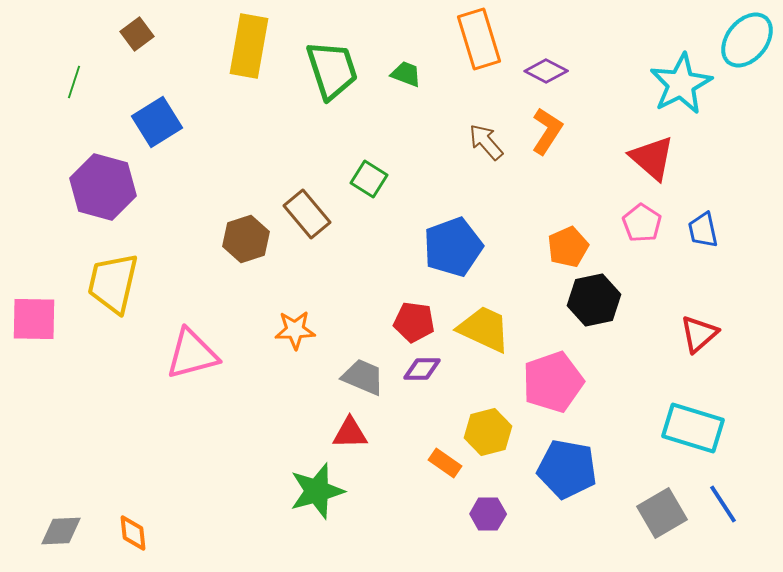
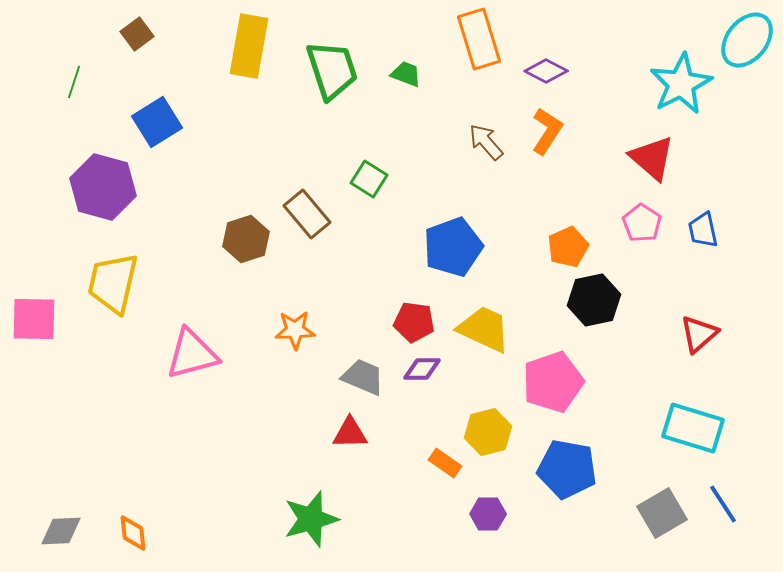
green star at (317, 491): moved 6 px left, 28 px down
